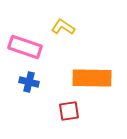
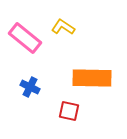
pink rectangle: moved 9 px up; rotated 20 degrees clockwise
blue cross: moved 1 px right, 5 px down; rotated 12 degrees clockwise
red square: rotated 20 degrees clockwise
